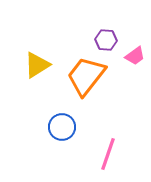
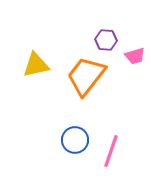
pink trapezoid: rotated 20 degrees clockwise
yellow triangle: moved 1 px left; rotated 20 degrees clockwise
blue circle: moved 13 px right, 13 px down
pink line: moved 3 px right, 3 px up
